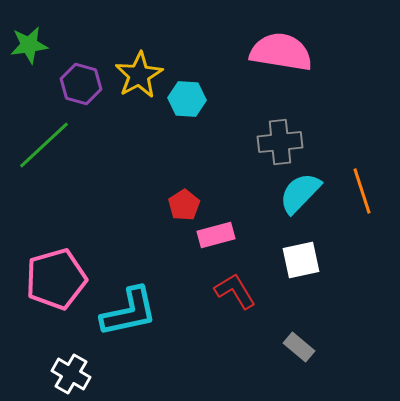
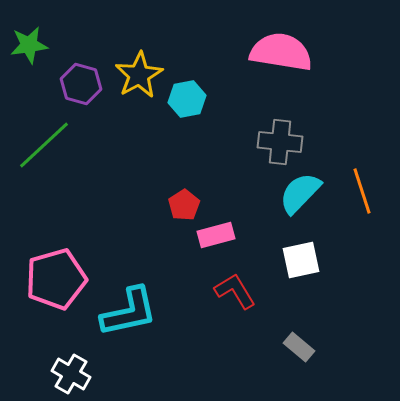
cyan hexagon: rotated 15 degrees counterclockwise
gray cross: rotated 12 degrees clockwise
